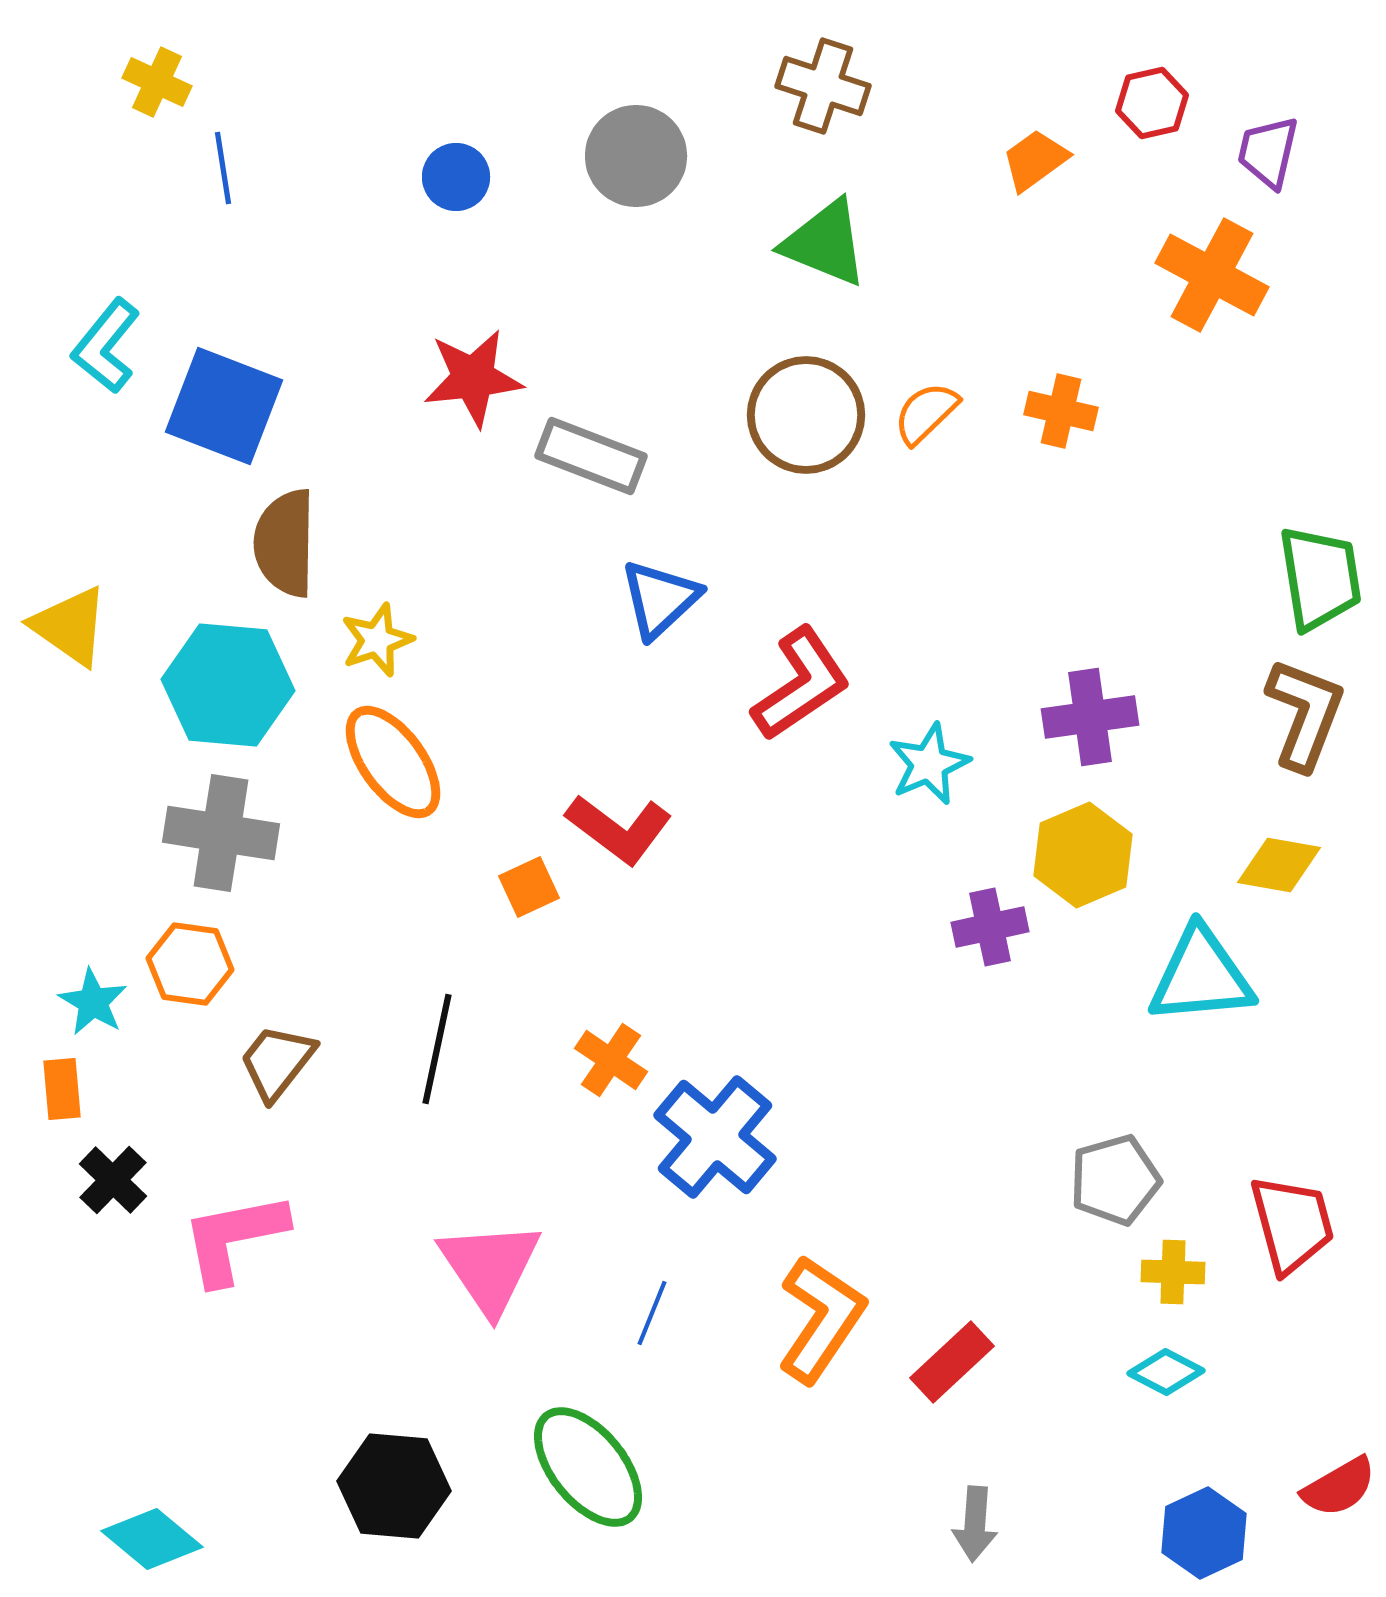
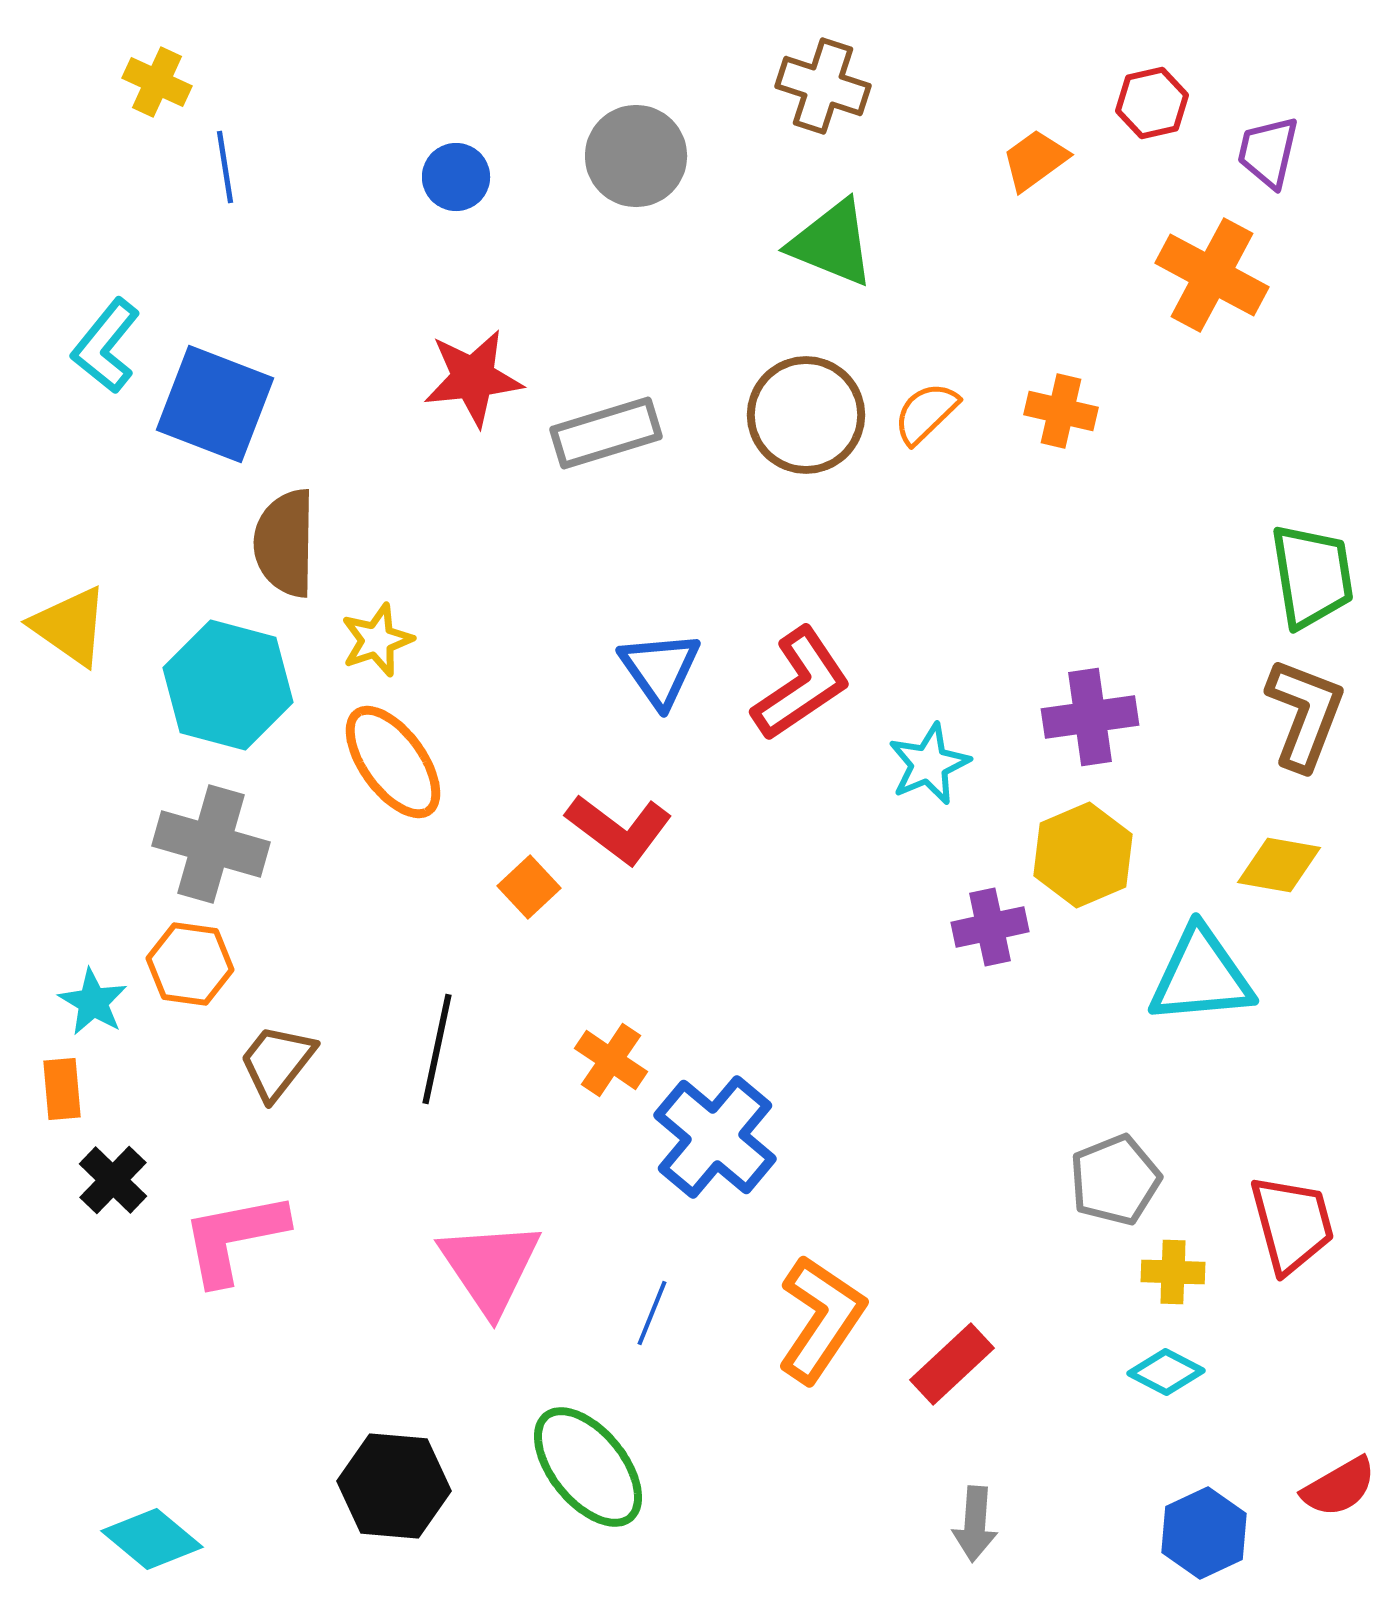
blue line at (223, 168): moved 2 px right, 1 px up
green triangle at (825, 243): moved 7 px right
blue square at (224, 406): moved 9 px left, 2 px up
gray rectangle at (591, 456): moved 15 px right, 23 px up; rotated 38 degrees counterclockwise
green trapezoid at (1320, 578): moved 8 px left, 2 px up
blue triangle at (660, 599): moved 70 px down; rotated 22 degrees counterclockwise
cyan hexagon at (228, 685): rotated 10 degrees clockwise
gray cross at (221, 833): moved 10 px left, 11 px down; rotated 7 degrees clockwise
orange square at (529, 887): rotated 18 degrees counterclockwise
gray pentagon at (1115, 1180): rotated 6 degrees counterclockwise
red rectangle at (952, 1362): moved 2 px down
